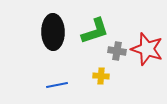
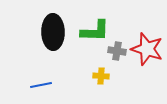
green L-shape: rotated 20 degrees clockwise
blue line: moved 16 px left
